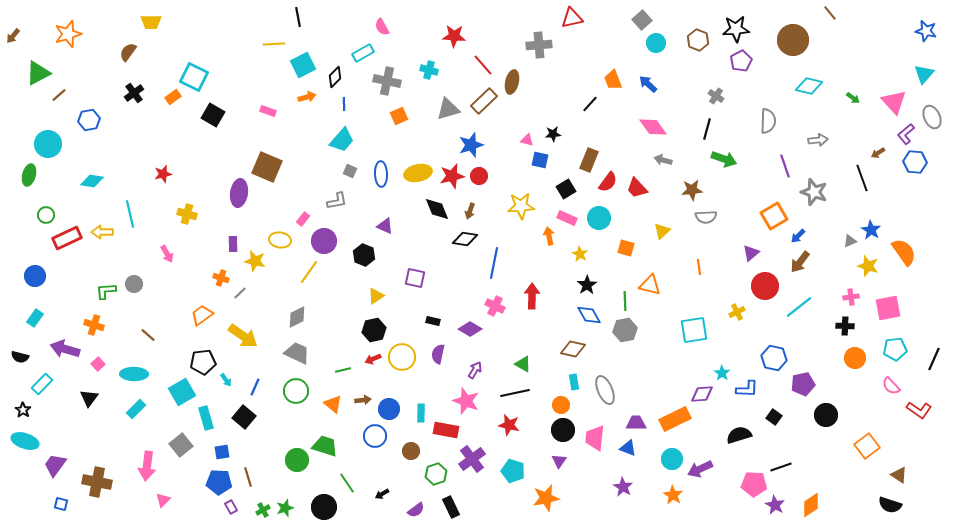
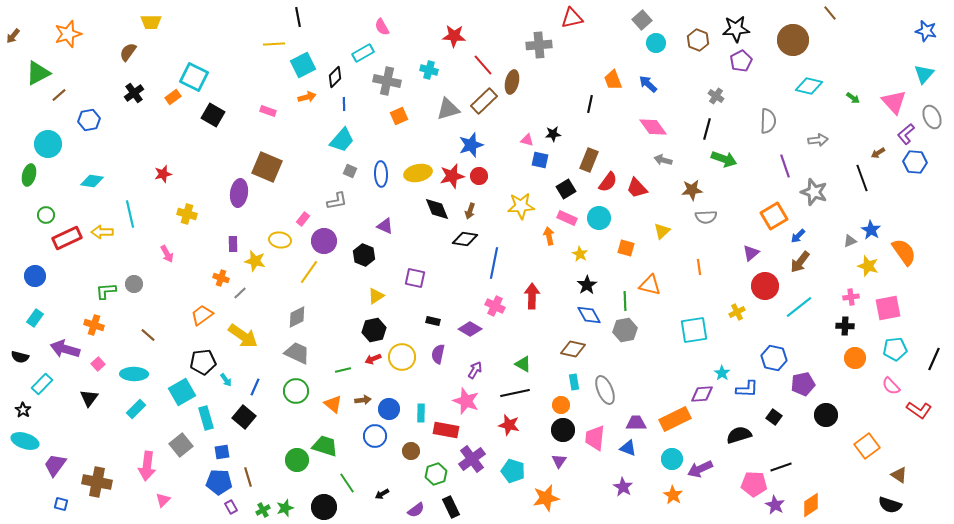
black line at (590, 104): rotated 30 degrees counterclockwise
